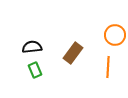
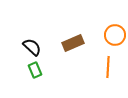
black semicircle: rotated 48 degrees clockwise
brown rectangle: moved 10 px up; rotated 30 degrees clockwise
